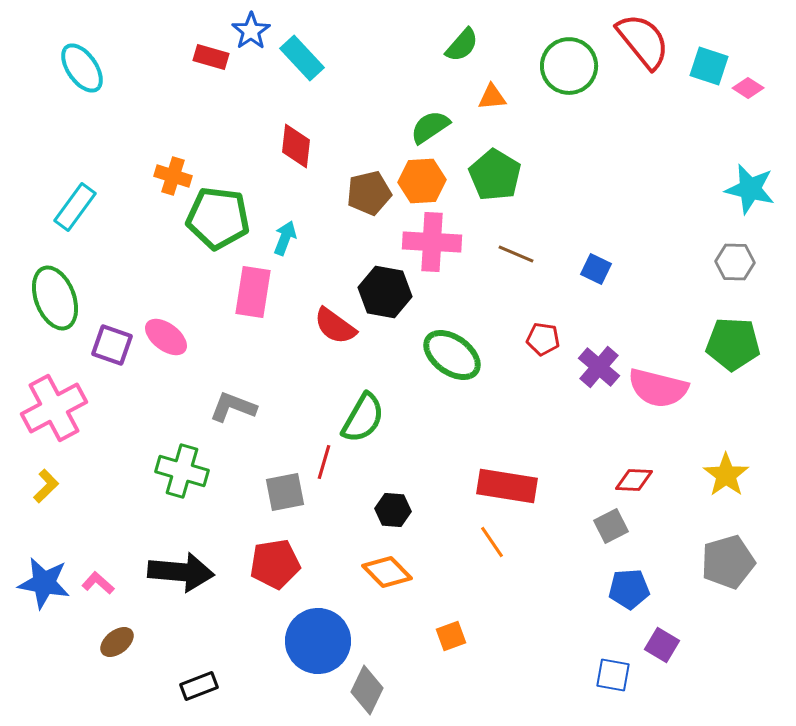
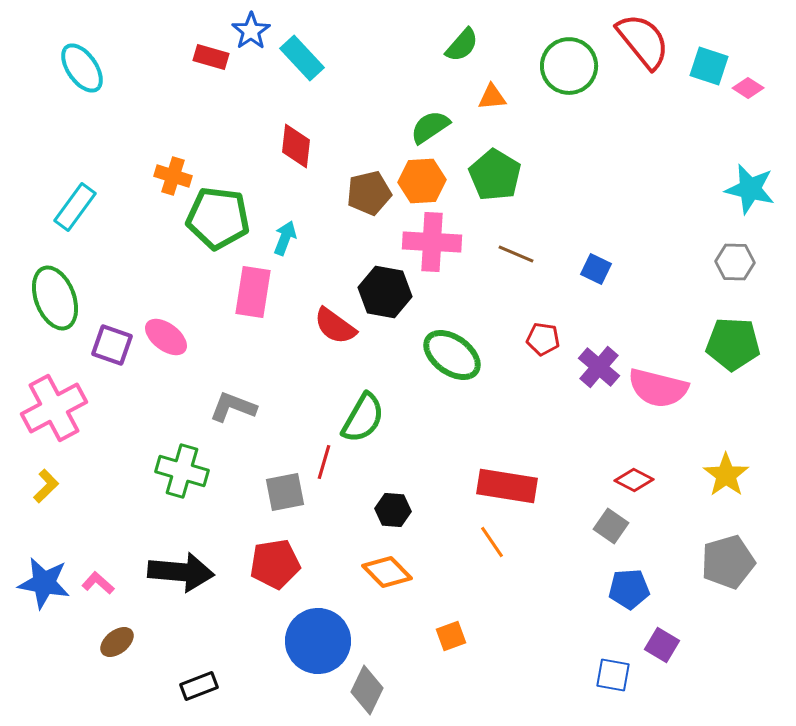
red diamond at (634, 480): rotated 24 degrees clockwise
gray square at (611, 526): rotated 28 degrees counterclockwise
